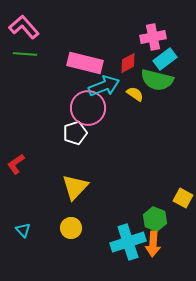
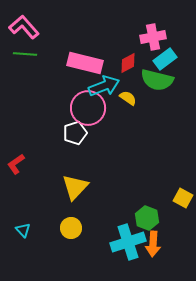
yellow semicircle: moved 7 px left, 4 px down
green hexagon: moved 8 px left, 1 px up
